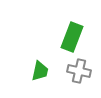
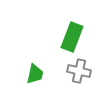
green trapezoid: moved 5 px left, 3 px down
